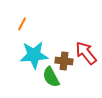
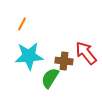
cyan star: moved 5 px left, 1 px down
green semicircle: moved 1 px left, 1 px down; rotated 60 degrees clockwise
